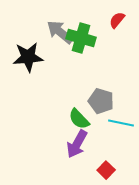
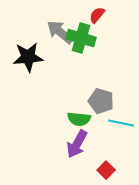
red semicircle: moved 20 px left, 5 px up
green semicircle: rotated 40 degrees counterclockwise
